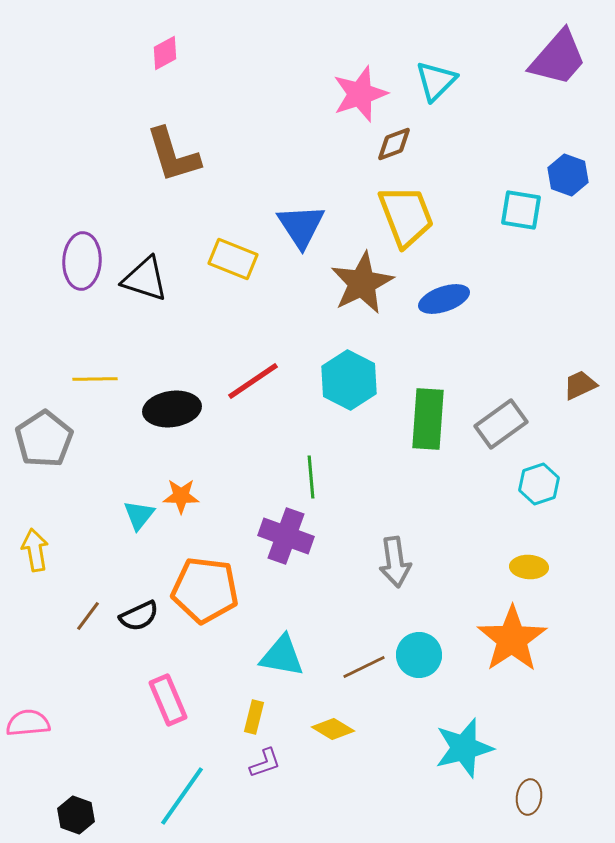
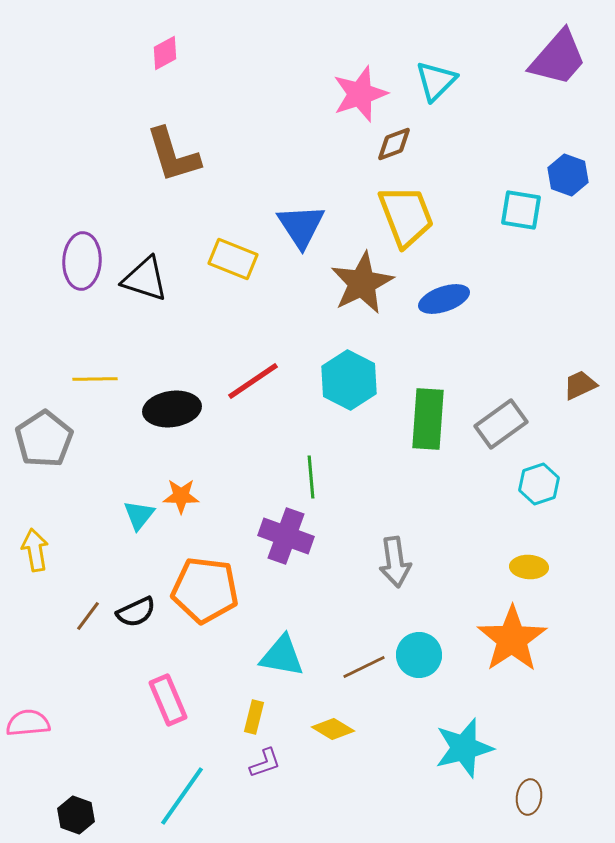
black semicircle at (139, 616): moved 3 px left, 4 px up
